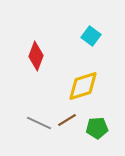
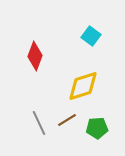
red diamond: moved 1 px left
gray line: rotated 40 degrees clockwise
